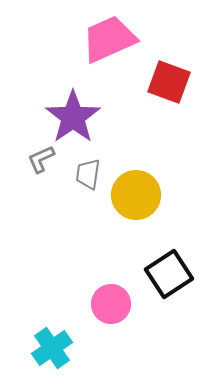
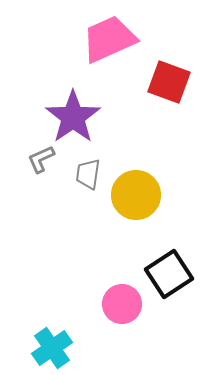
pink circle: moved 11 px right
